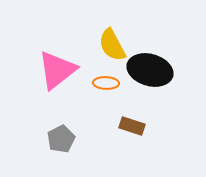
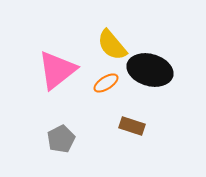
yellow semicircle: rotated 12 degrees counterclockwise
orange ellipse: rotated 35 degrees counterclockwise
